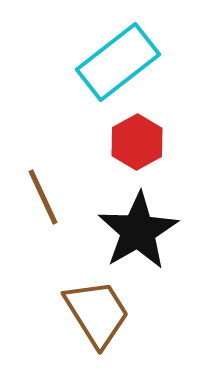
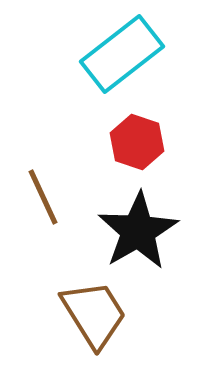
cyan rectangle: moved 4 px right, 8 px up
red hexagon: rotated 12 degrees counterclockwise
brown trapezoid: moved 3 px left, 1 px down
